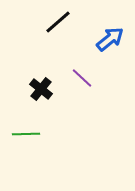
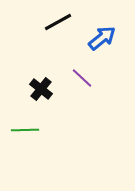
black line: rotated 12 degrees clockwise
blue arrow: moved 8 px left, 1 px up
green line: moved 1 px left, 4 px up
